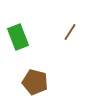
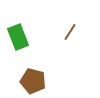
brown pentagon: moved 2 px left, 1 px up
